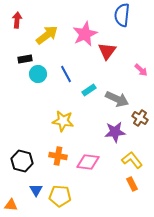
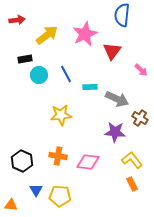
red arrow: rotated 77 degrees clockwise
red triangle: moved 5 px right
cyan circle: moved 1 px right, 1 px down
cyan rectangle: moved 1 px right, 3 px up; rotated 32 degrees clockwise
yellow star: moved 2 px left, 6 px up; rotated 15 degrees counterclockwise
purple star: rotated 10 degrees clockwise
black hexagon: rotated 10 degrees clockwise
